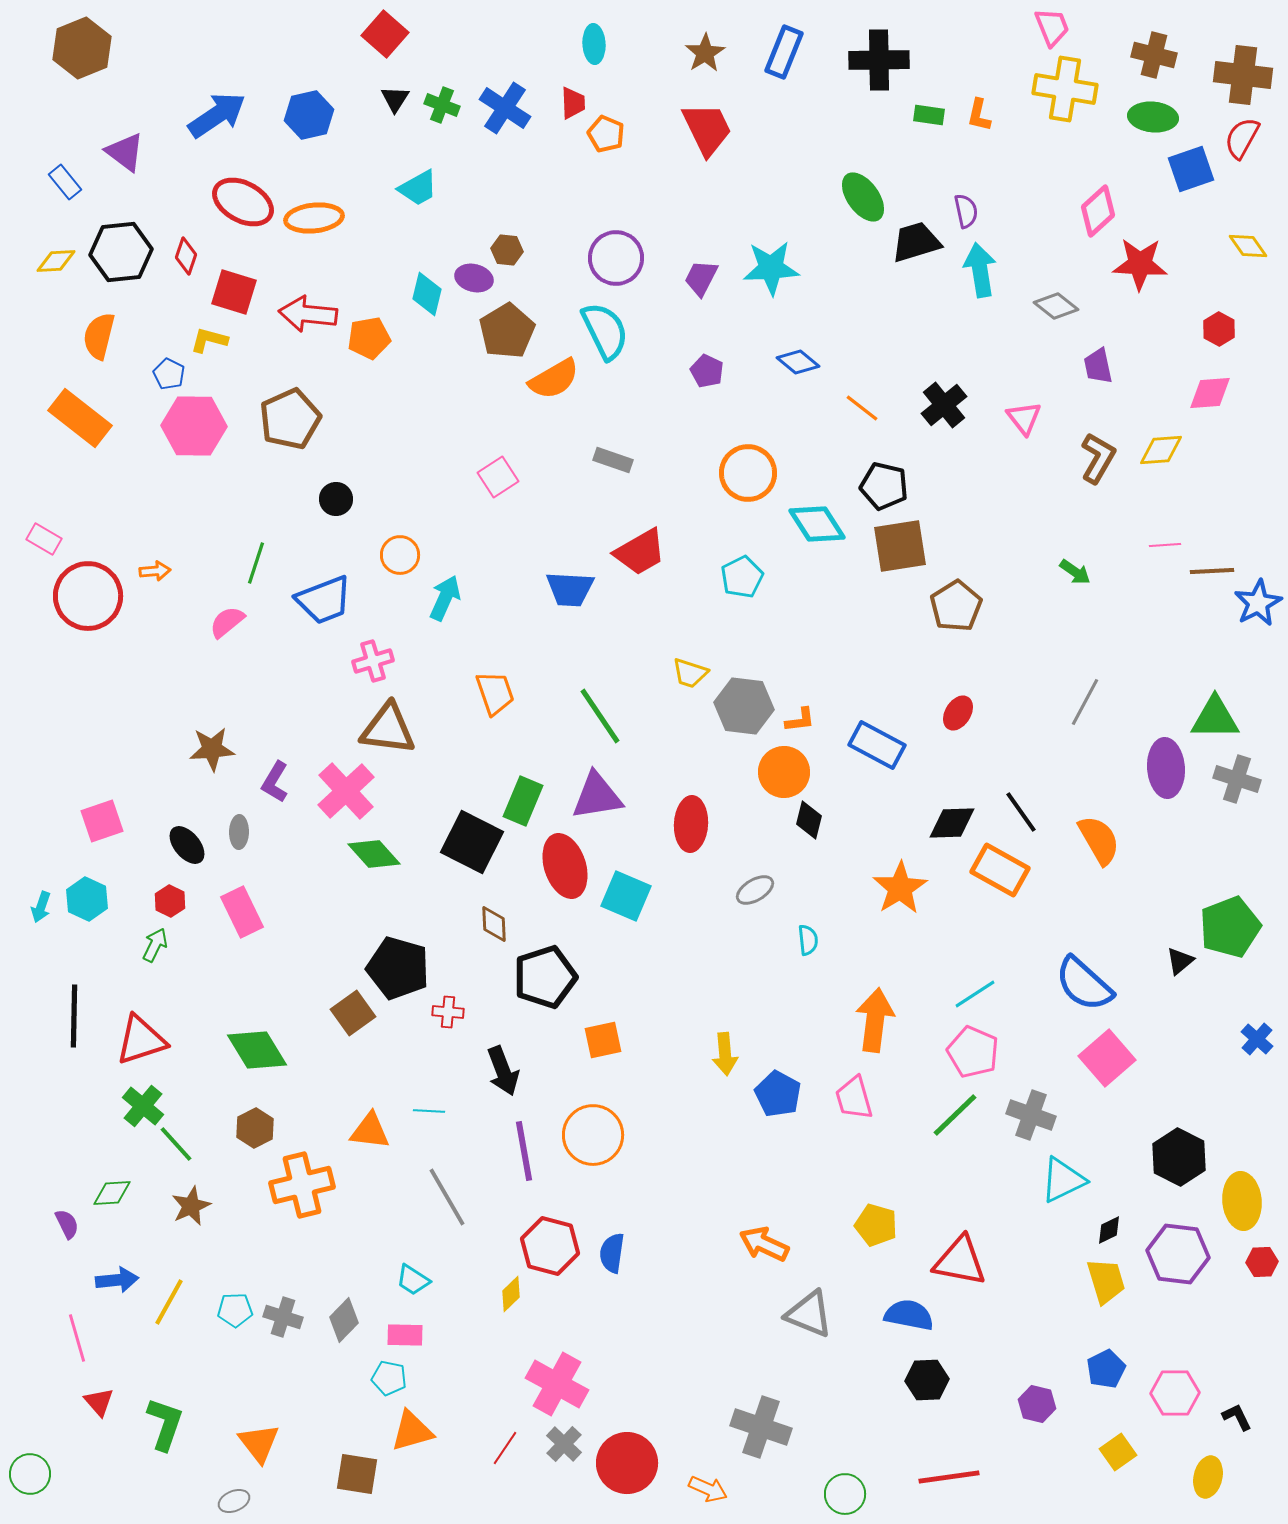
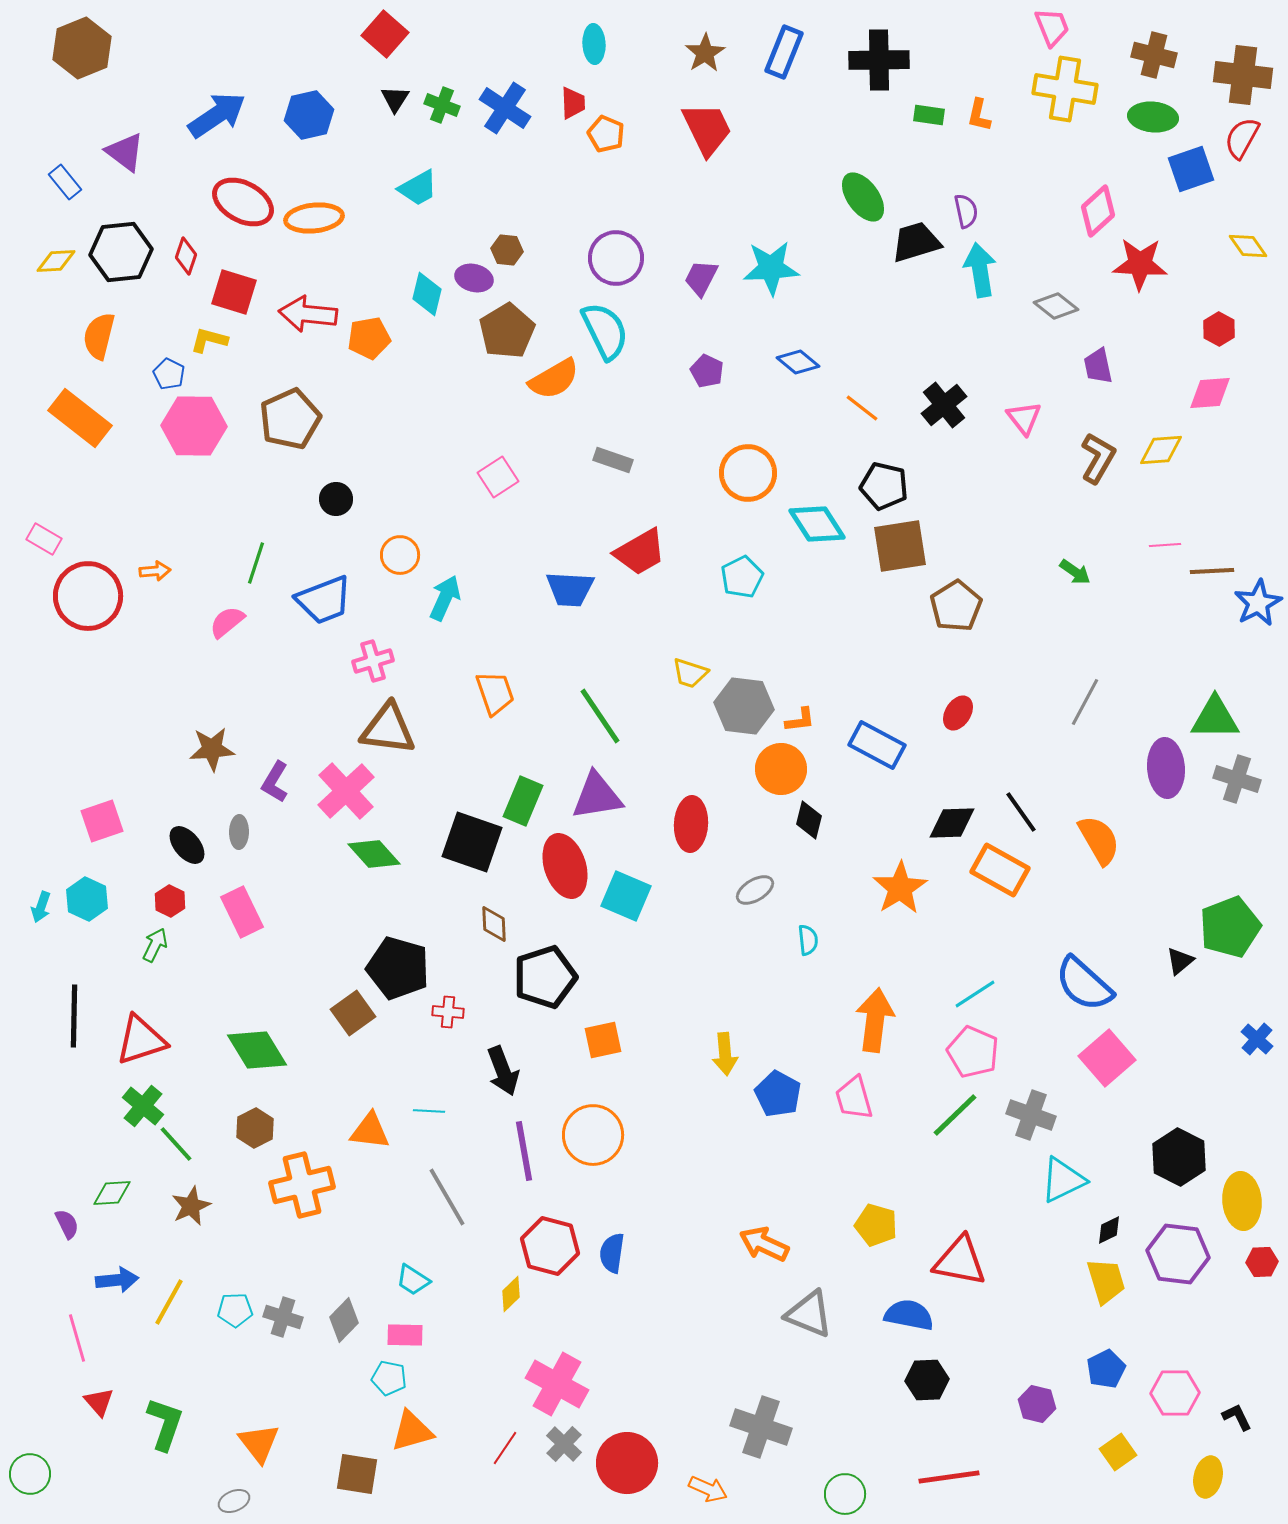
orange circle at (784, 772): moved 3 px left, 3 px up
black square at (472, 842): rotated 8 degrees counterclockwise
